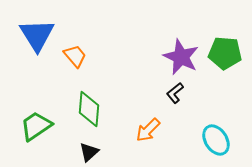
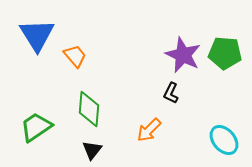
purple star: moved 2 px right, 2 px up
black L-shape: moved 4 px left; rotated 25 degrees counterclockwise
green trapezoid: moved 1 px down
orange arrow: moved 1 px right
cyan ellipse: moved 8 px right; rotated 8 degrees counterclockwise
black triangle: moved 3 px right, 2 px up; rotated 10 degrees counterclockwise
